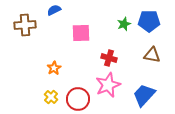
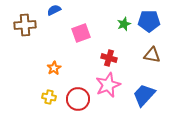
pink square: rotated 18 degrees counterclockwise
yellow cross: moved 2 px left; rotated 32 degrees counterclockwise
